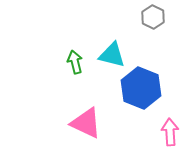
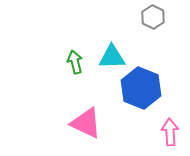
cyan triangle: moved 2 px down; rotated 16 degrees counterclockwise
